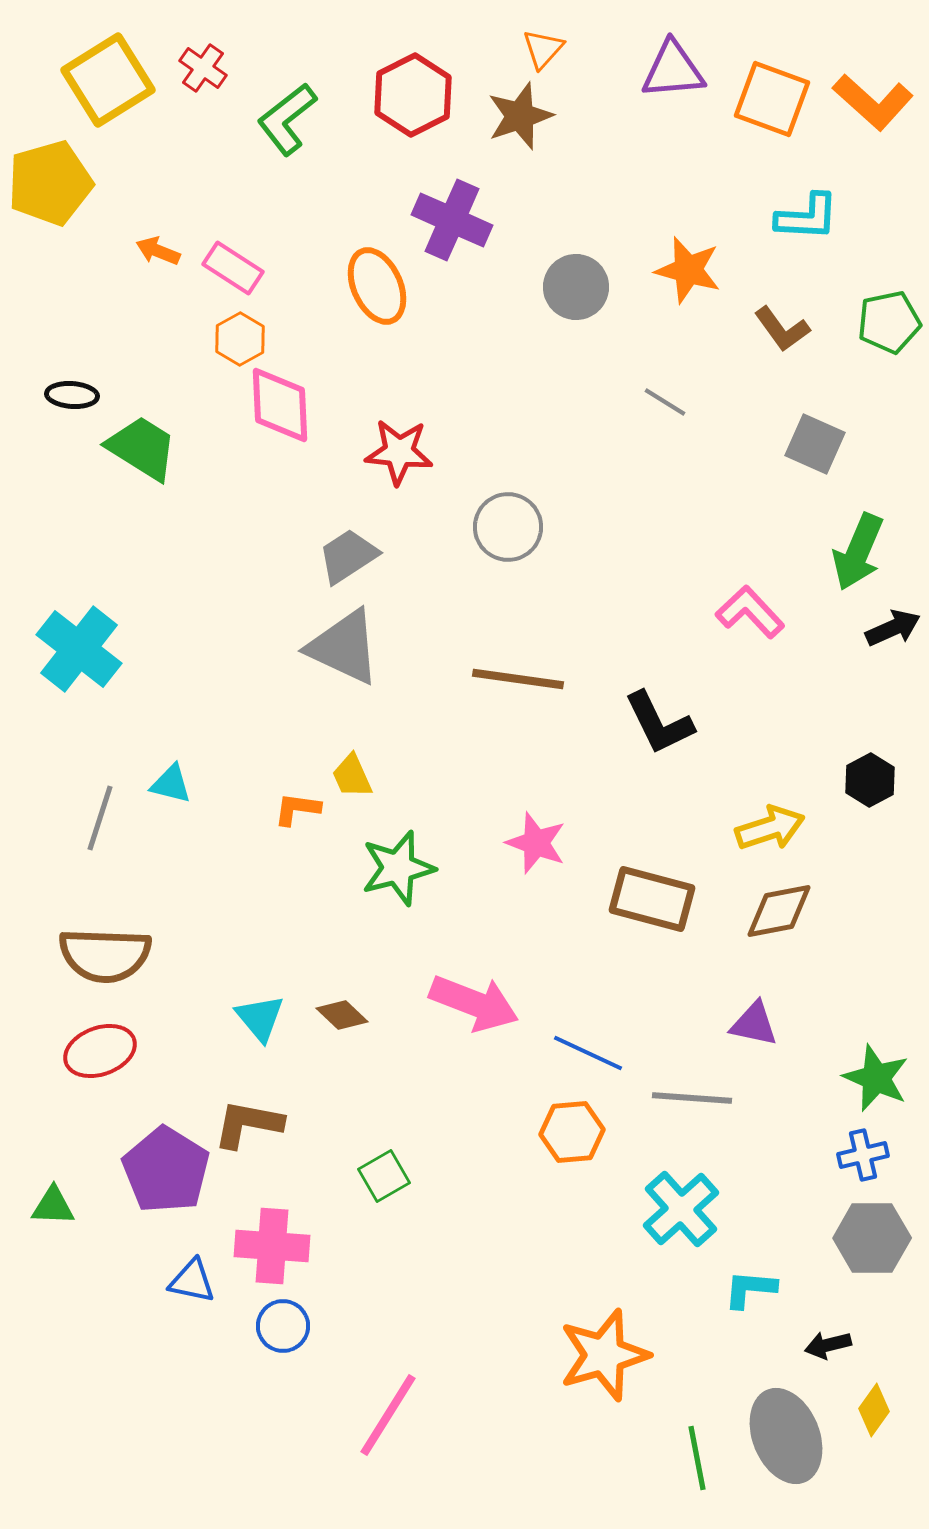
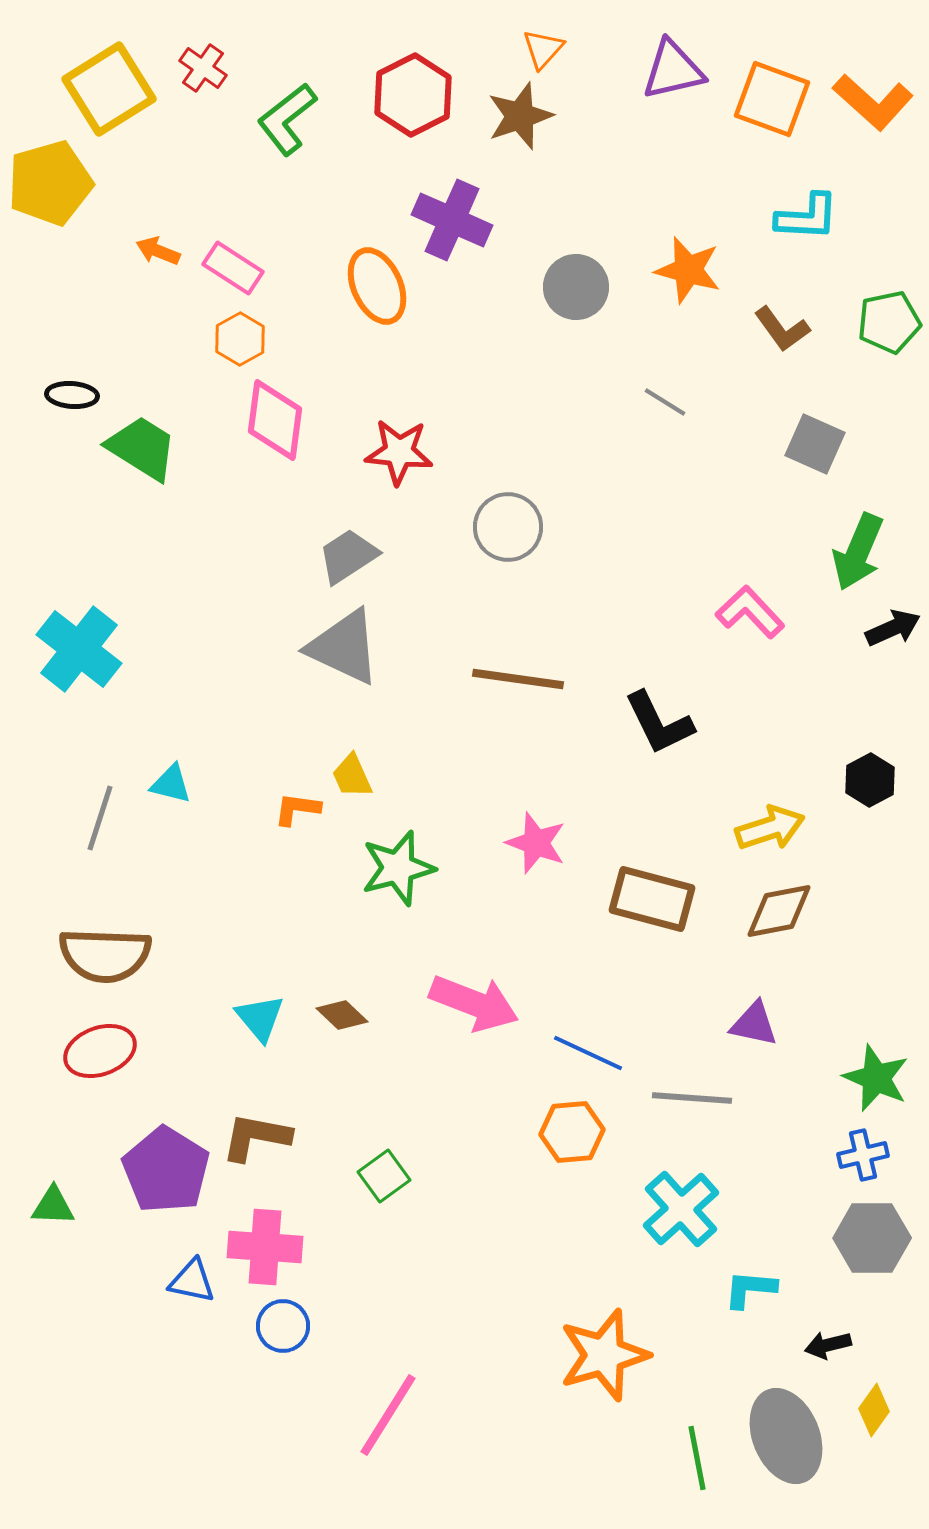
purple triangle at (673, 70): rotated 8 degrees counterclockwise
yellow square at (108, 80): moved 1 px right, 9 px down
pink diamond at (280, 405): moved 5 px left, 15 px down; rotated 10 degrees clockwise
brown L-shape at (248, 1124): moved 8 px right, 13 px down
green square at (384, 1176): rotated 6 degrees counterclockwise
pink cross at (272, 1246): moved 7 px left, 1 px down
